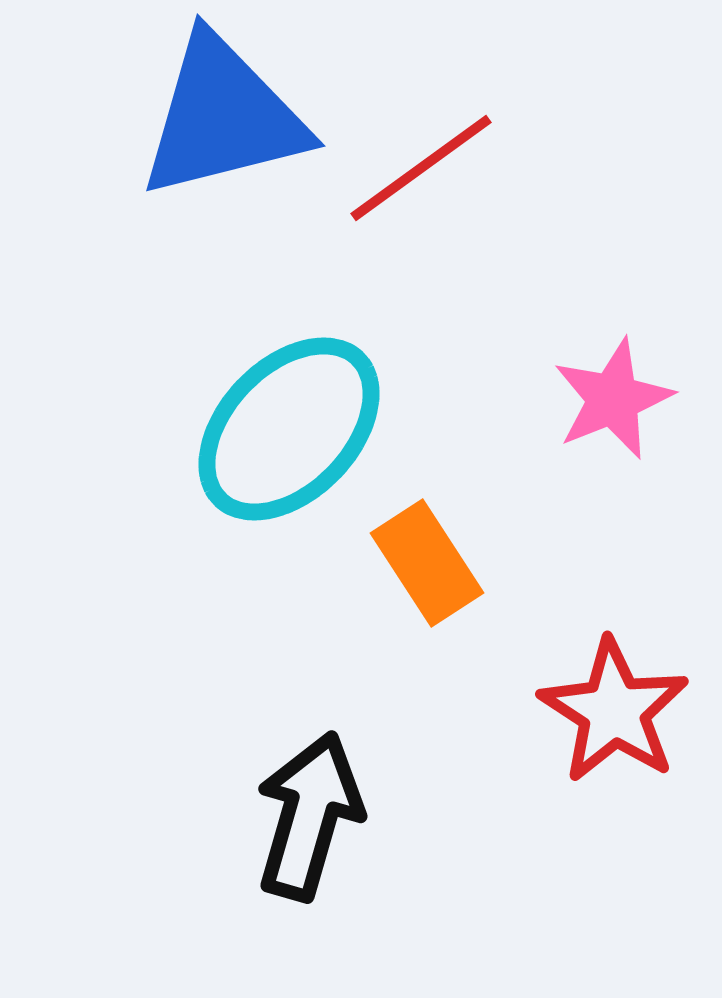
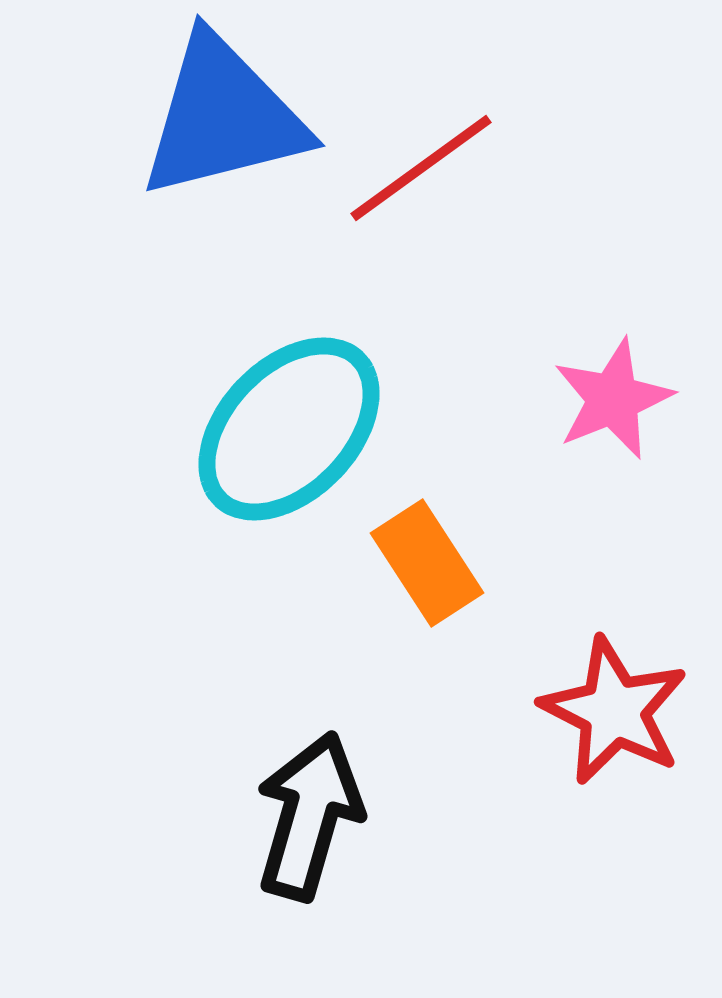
red star: rotated 6 degrees counterclockwise
